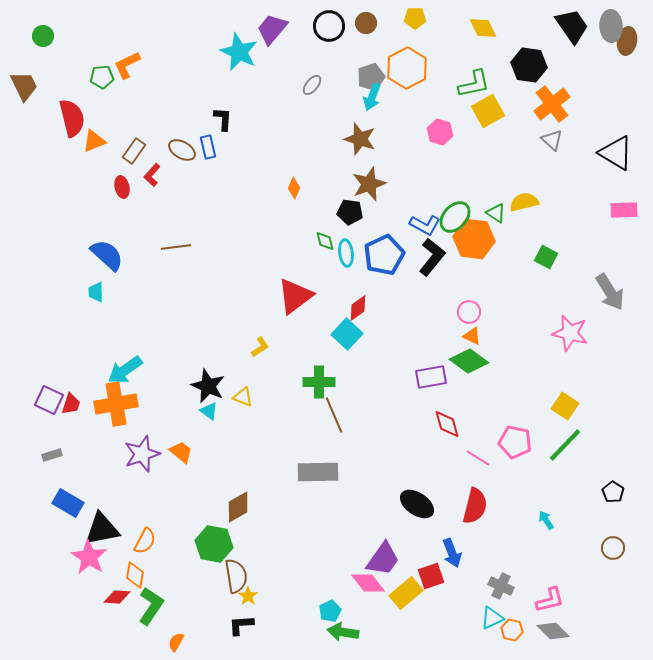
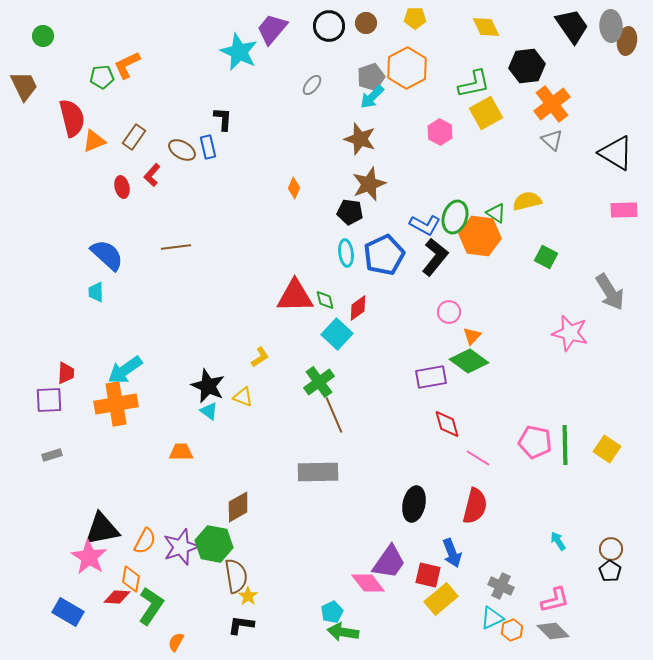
yellow diamond at (483, 28): moved 3 px right, 1 px up
black hexagon at (529, 65): moved 2 px left, 1 px down; rotated 16 degrees counterclockwise
cyan arrow at (372, 97): rotated 24 degrees clockwise
yellow square at (488, 111): moved 2 px left, 2 px down
pink hexagon at (440, 132): rotated 10 degrees clockwise
brown rectangle at (134, 151): moved 14 px up
yellow semicircle at (524, 202): moved 3 px right, 1 px up
green ellipse at (455, 217): rotated 24 degrees counterclockwise
orange hexagon at (474, 239): moved 6 px right, 3 px up
green diamond at (325, 241): moved 59 px down
black L-shape at (432, 257): moved 3 px right
red triangle at (295, 296): rotated 36 degrees clockwise
pink circle at (469, 312): moved 20 px left
cyan square at (347, 334): moved 10 px left
orange triangle at (472, 336): rotated 48 degrees clockwise
yellow L-shape at (260, 347): moved 10 px down
green cross at (319, 382): rotated 36 degrees counterclockwise
purple square at (49, 400): rotated 28 degrees counterclockwise
red trapezoid at (71, 404): moved 5 px left, 31 px up; rotated 15 degrees counterclockwise
yellow square at (565, 406): moved 42 px right, 43 px down
pink pentagon at (515, 442): moved 20 px right
green line at (565, 445): rotated 45 degrees counterclockwise
orange trapezoid at (181, 452): rotated 40 degrees counterclockwise
purple star at (142, 454): moved 39 px right, 93 px down
black pentagon at (613, 492): moved 3 px left, 79 px down
blue rectangle at (68, 503): moved 109 px down
black ellipse at (417, 504): moved 3 px left; rotated 68 degrees clockwise
cyan arrow at (546, 520): moved 12 px right, 21 px down
brown circle at (613, 548): moved 2 px left, 1 px down
purple trapezoid at (383, 559): moved 6 px right, 3 px down
orange diamond at (135, 575): moved 4 px left, 4 px down
red square at (431, 576): moved 3 px left, 1 px up; rotated 32 degrees clockwise
yellow rectangle at (406, 593): moved 35 px right, 6 px down
pink L-shape at (550, 600): moved 5 px right
cyan pentagon at (330, 611): moved 2 px right, 1 px down
black L-shape at (241, 625): rotated 12 degrees clockwise
orange hexagon at (512, 630): rotated 25 degrees clockwise
